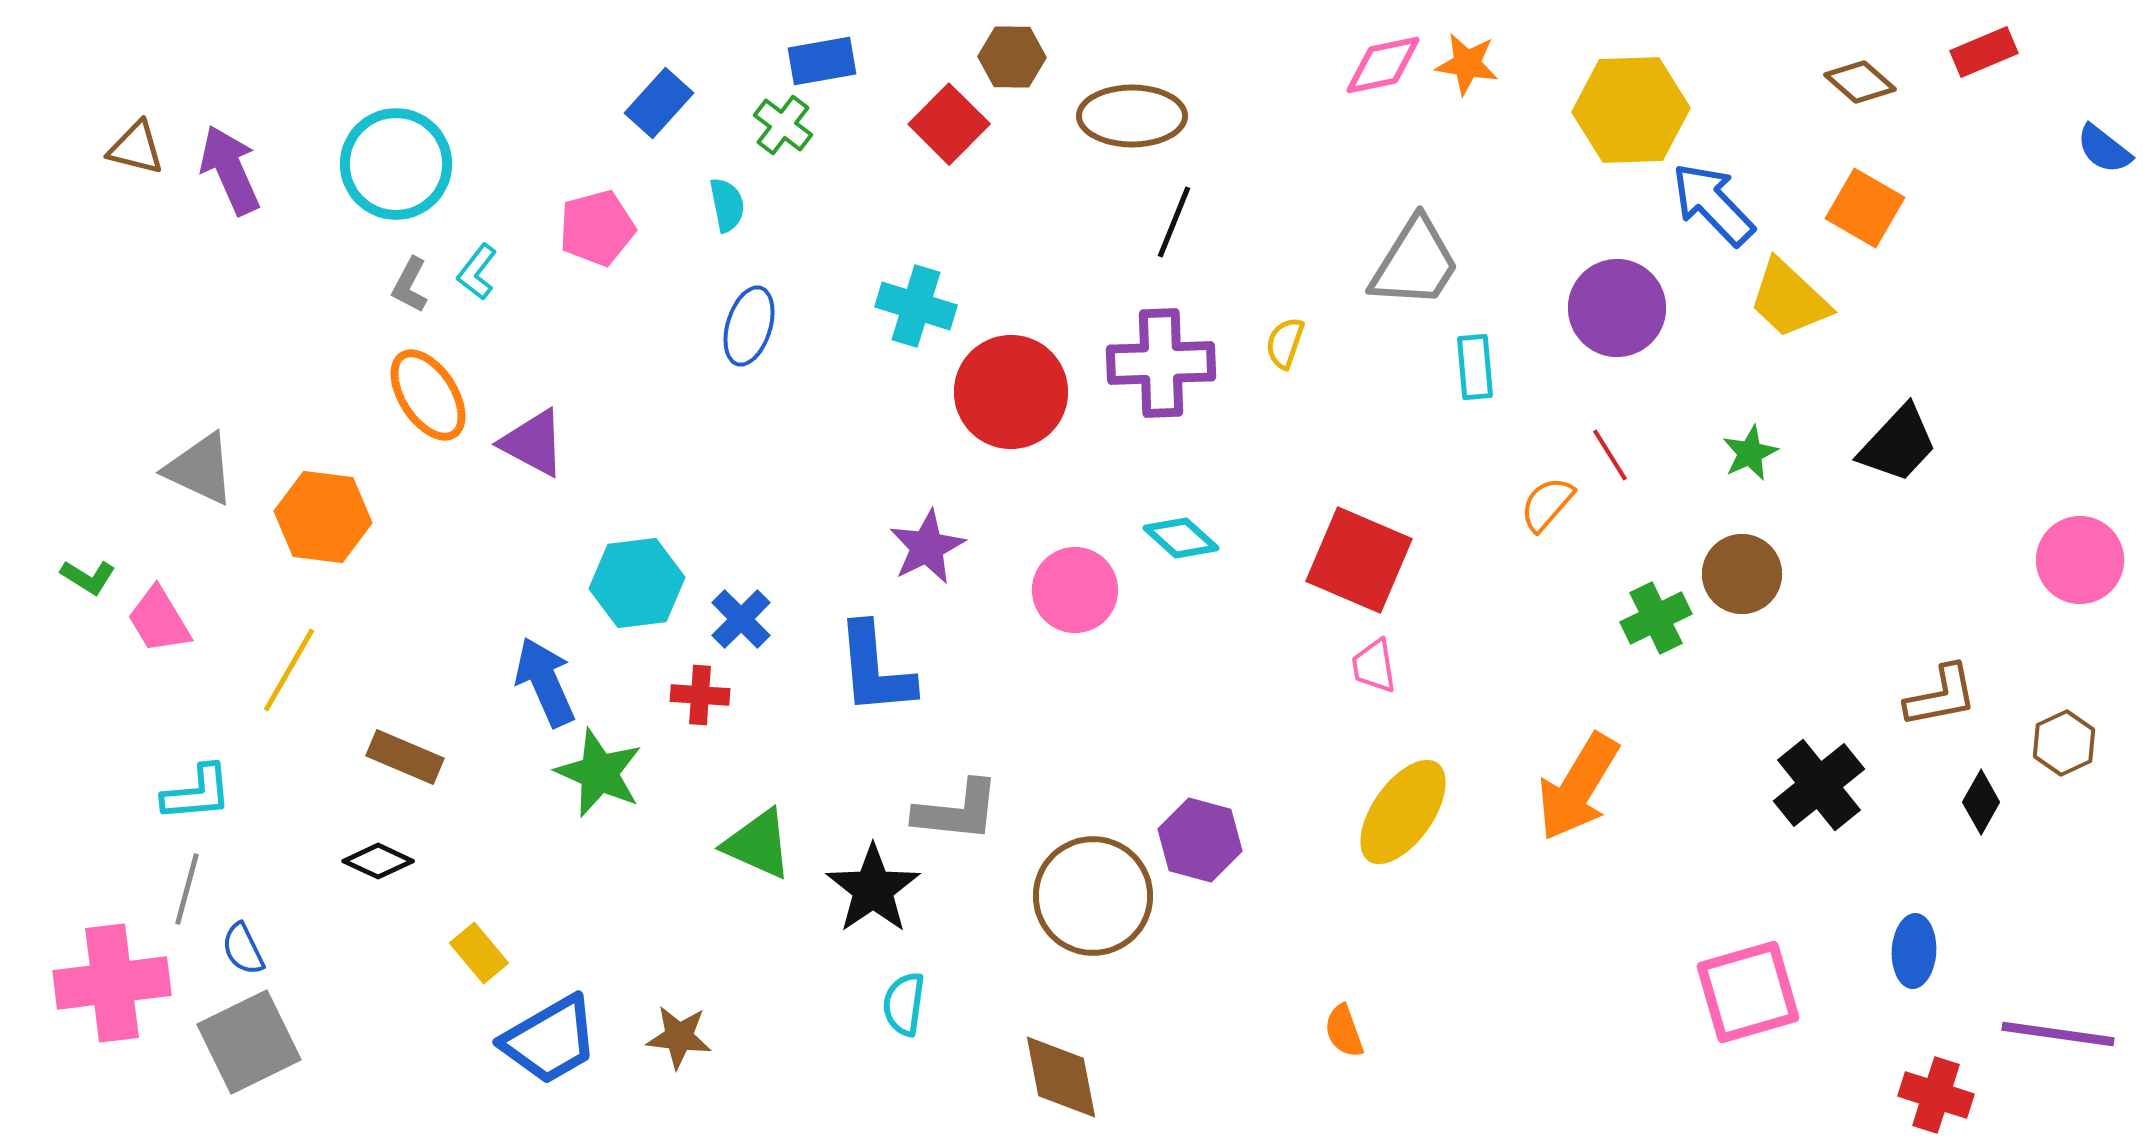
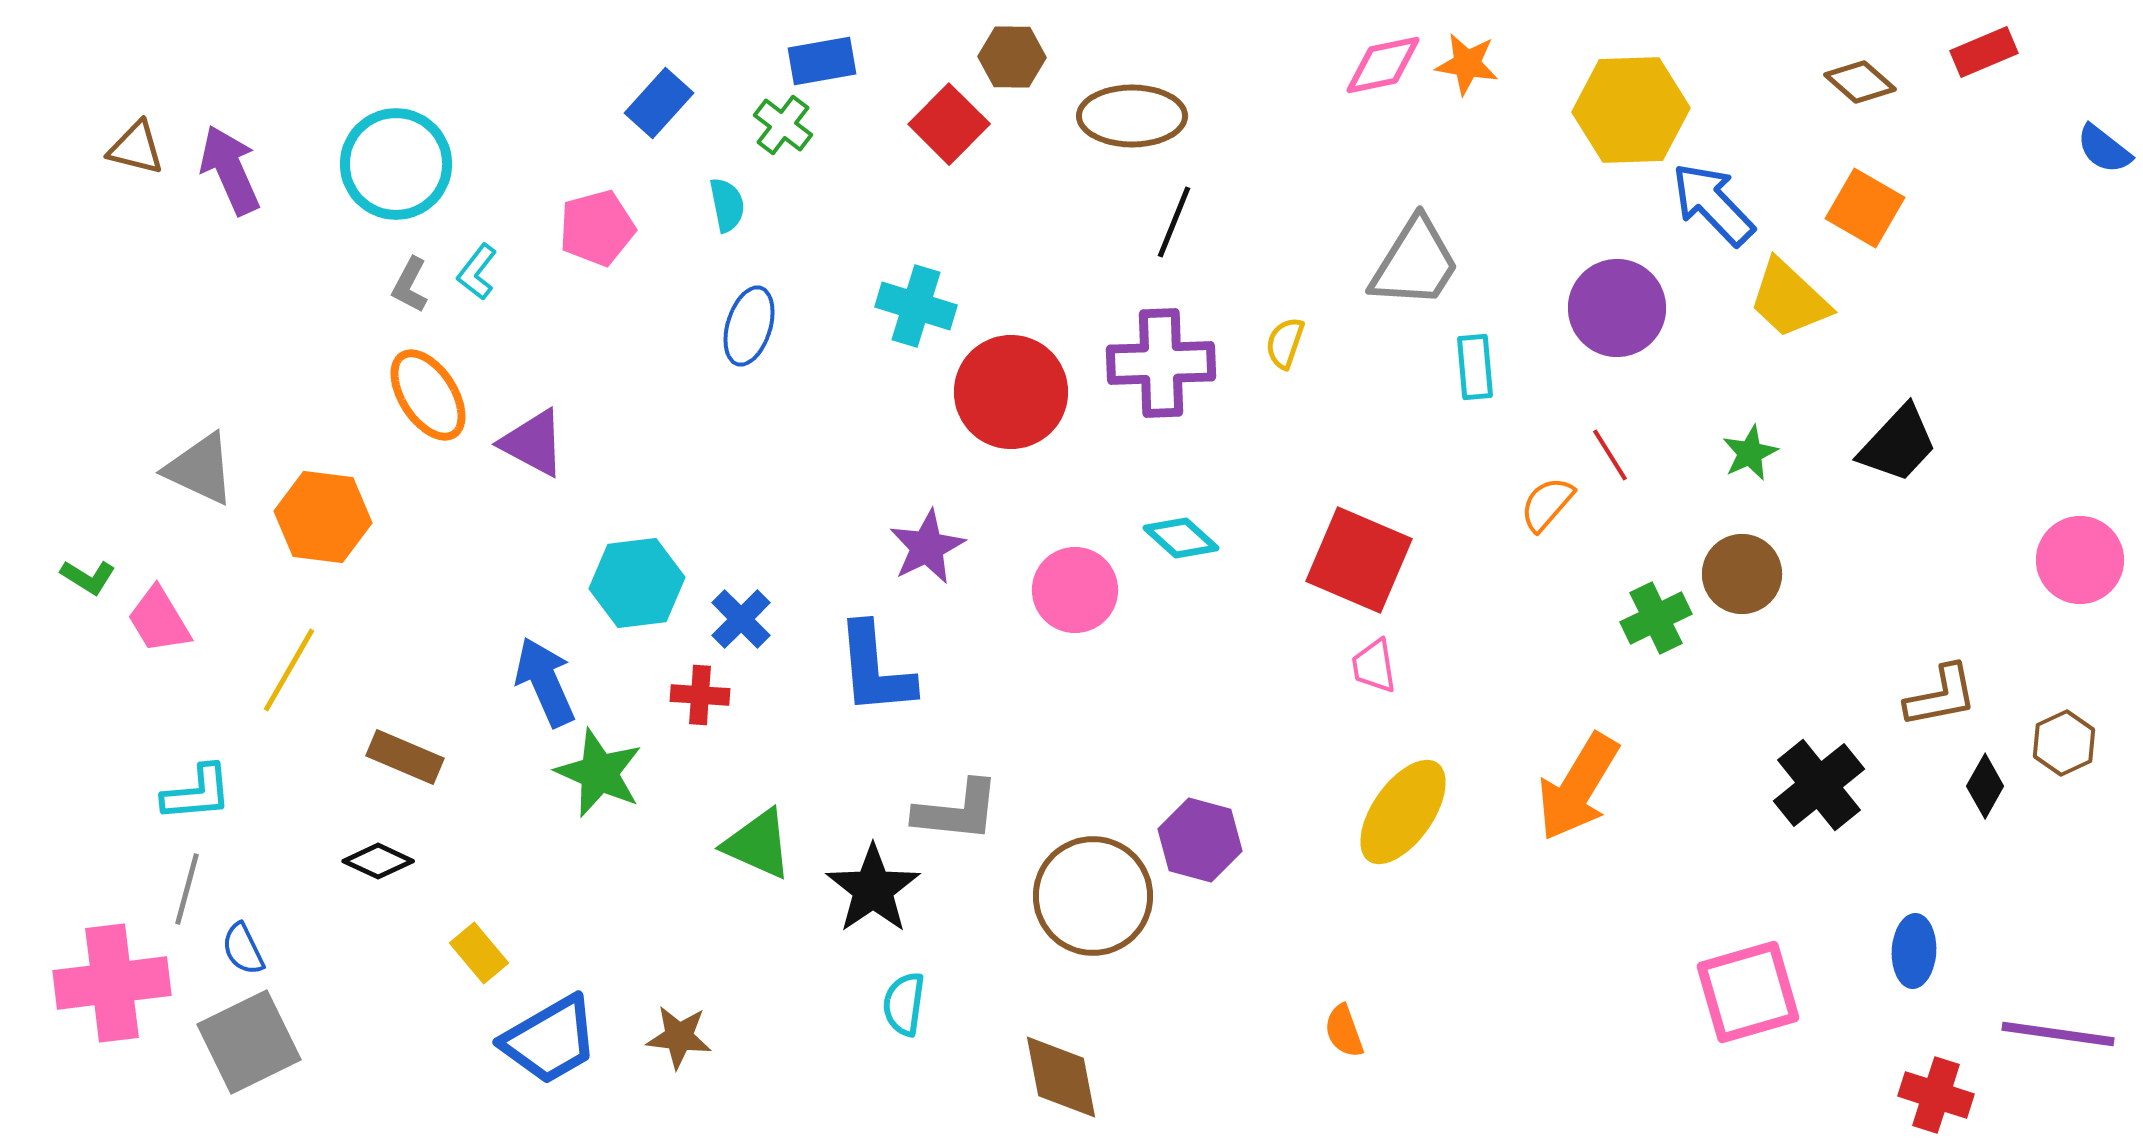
black diamond at (1981, 802): moved 4 px right, 16 px up
